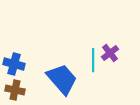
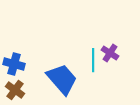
purple cross: rotated 18 degrees counterclockwise
brown cross: rotated 24 degrees clockwise
